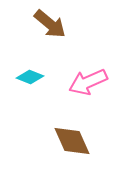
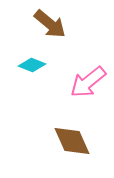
cyan diamond: moved 2 px right, 12 px up
pink arrow: rotated 15 degrees counterclockwise
